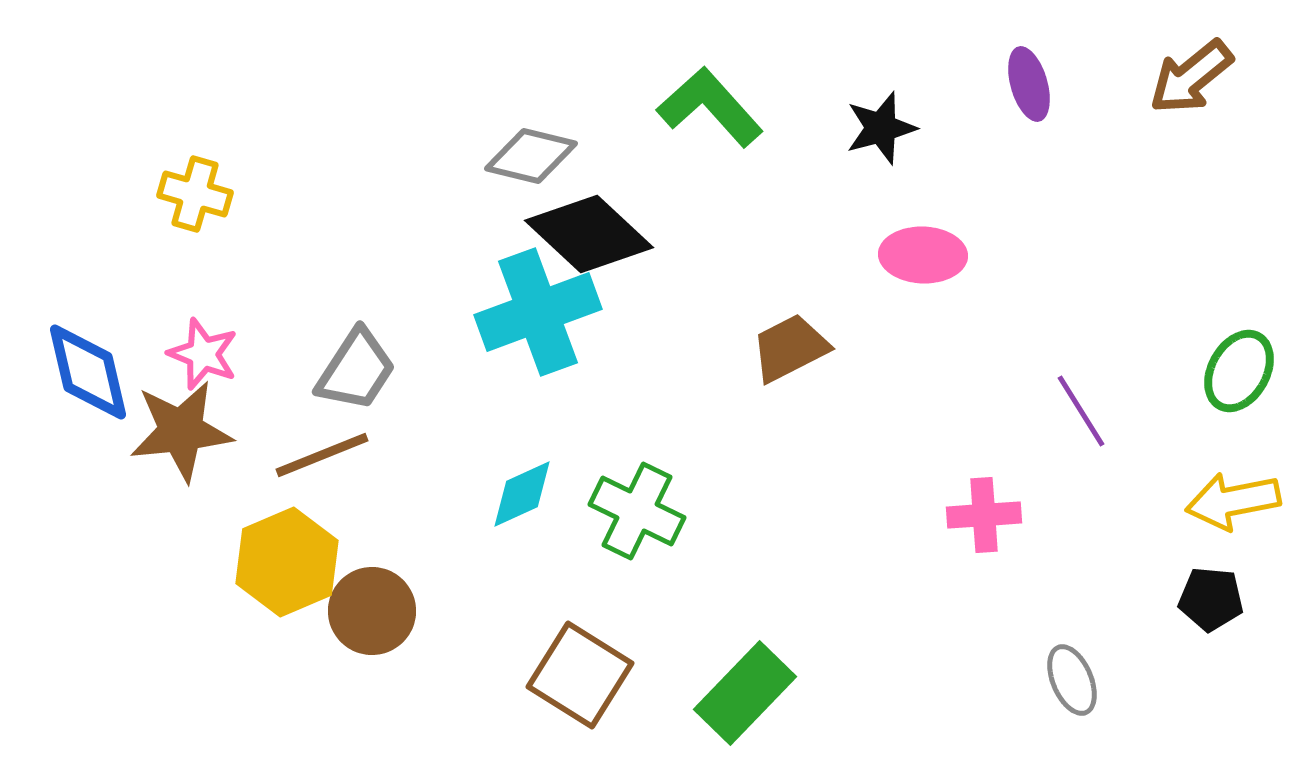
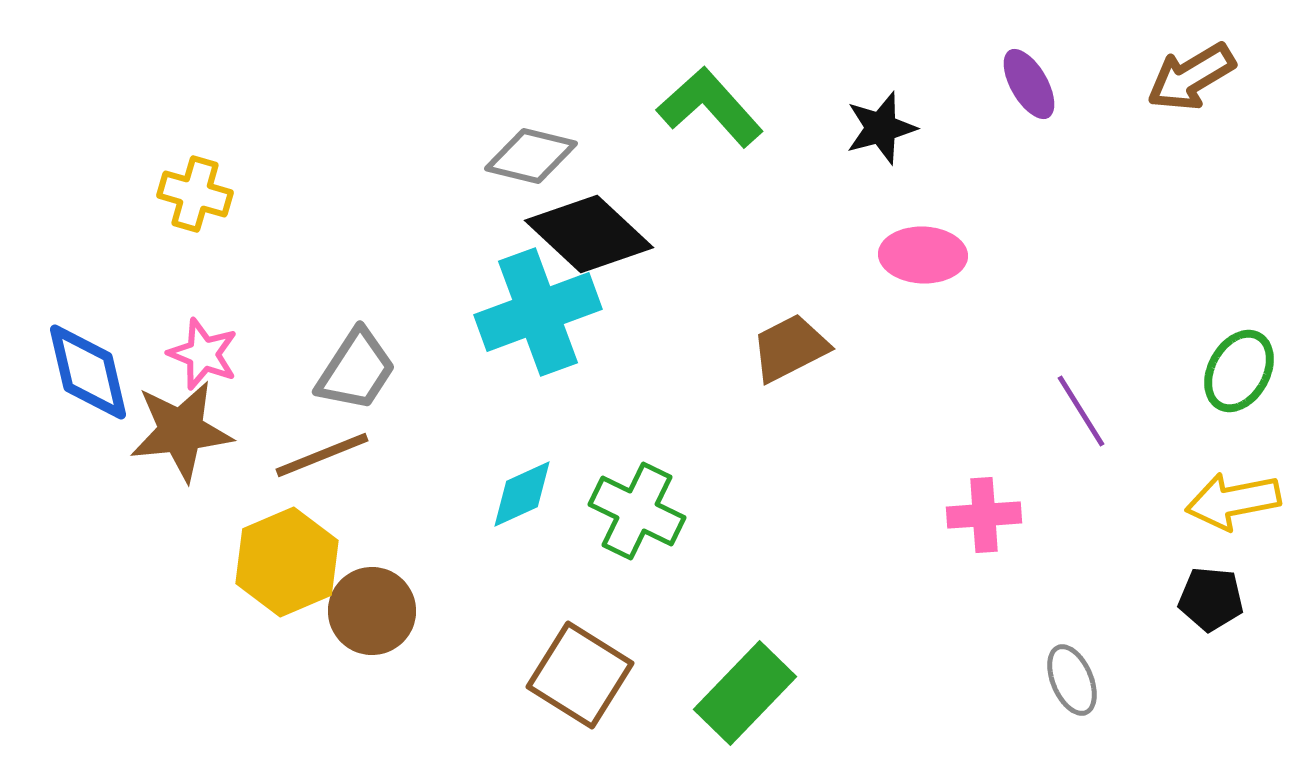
brown arrow: rotated 8 degrees clockwise
purple ellipse: rotated 14 degrees counterclockwise
